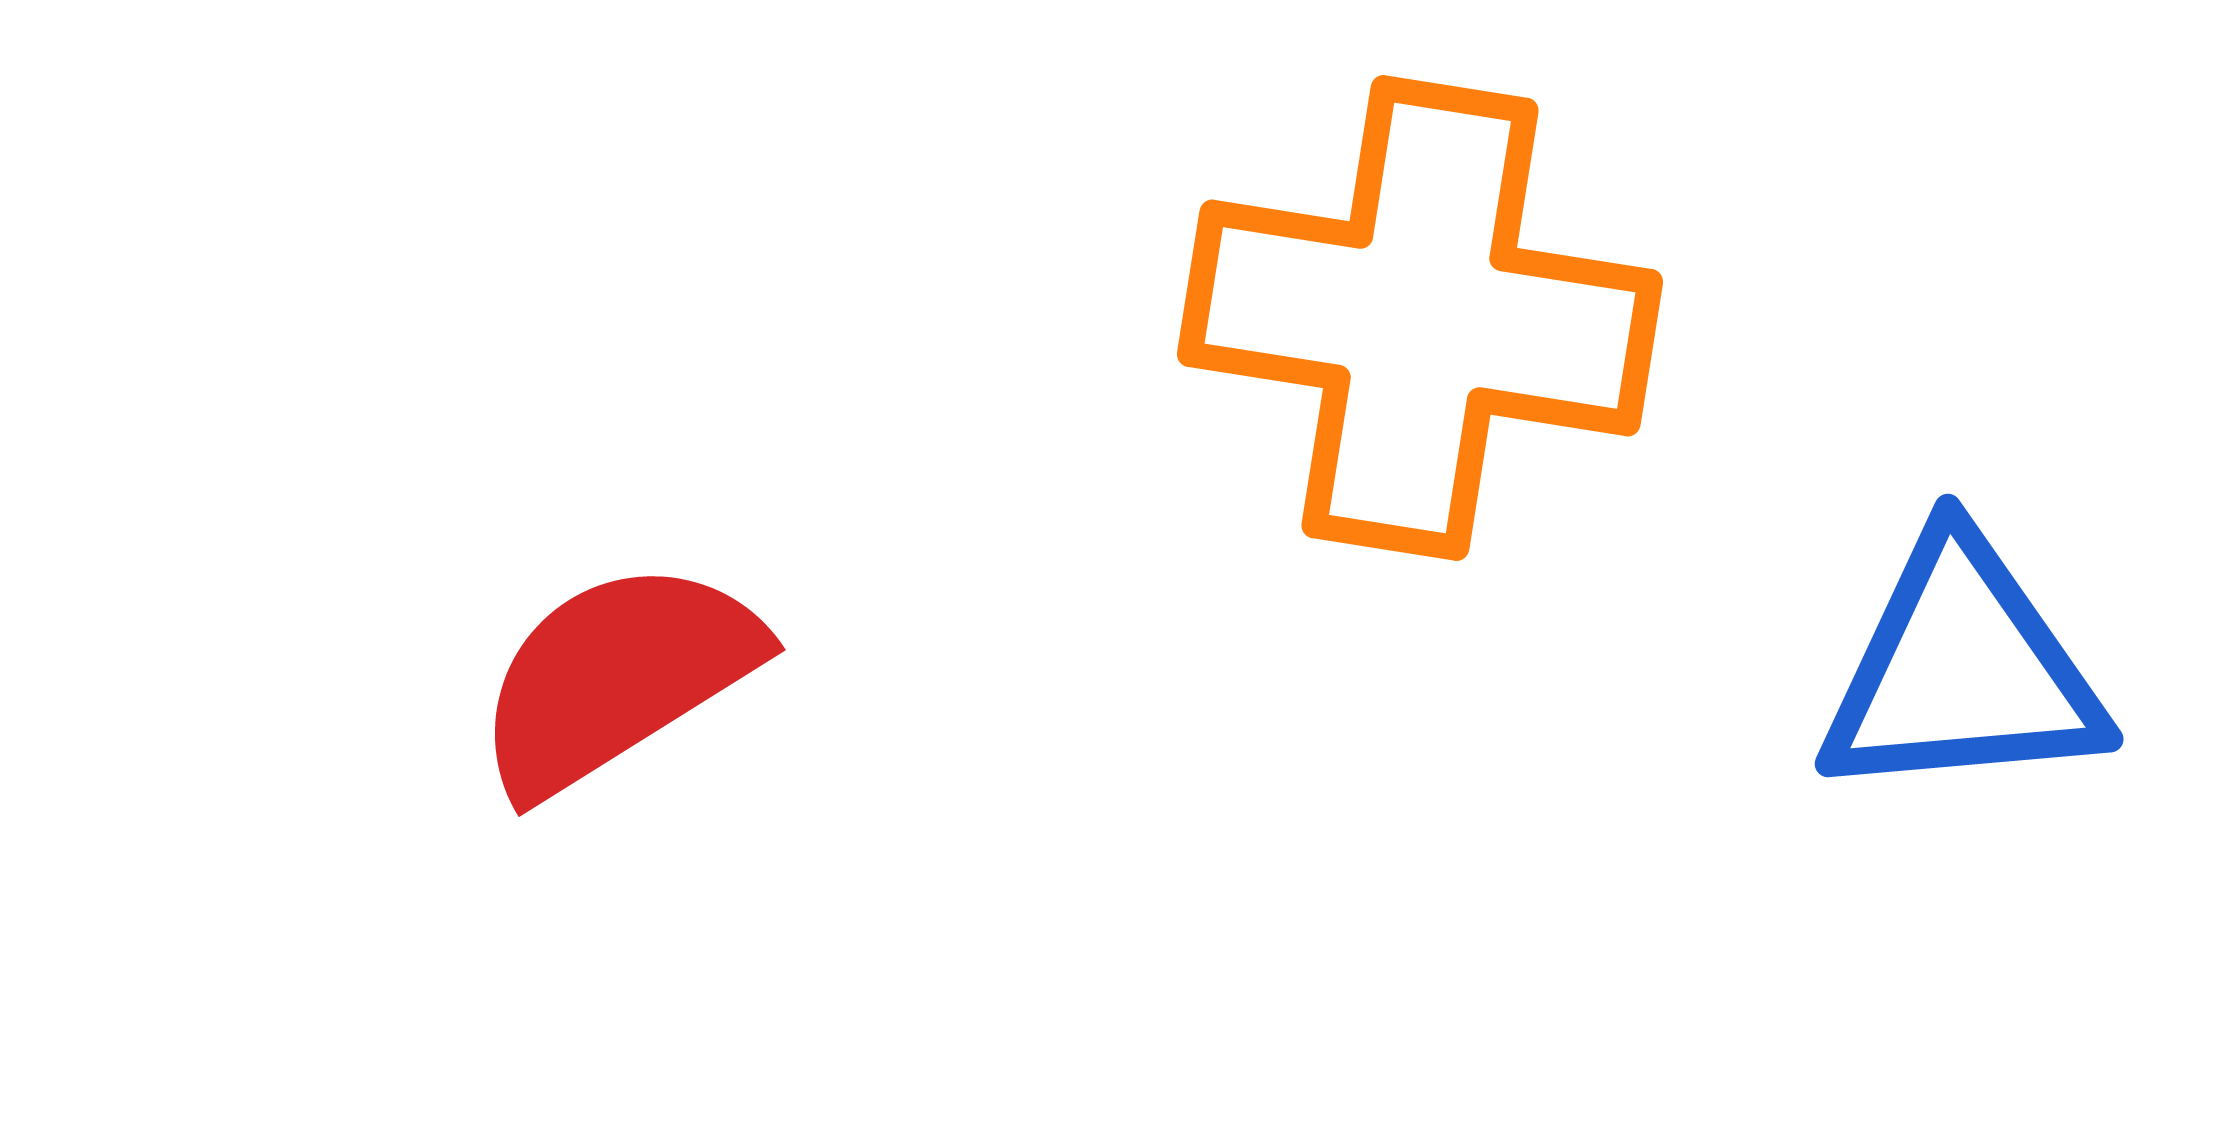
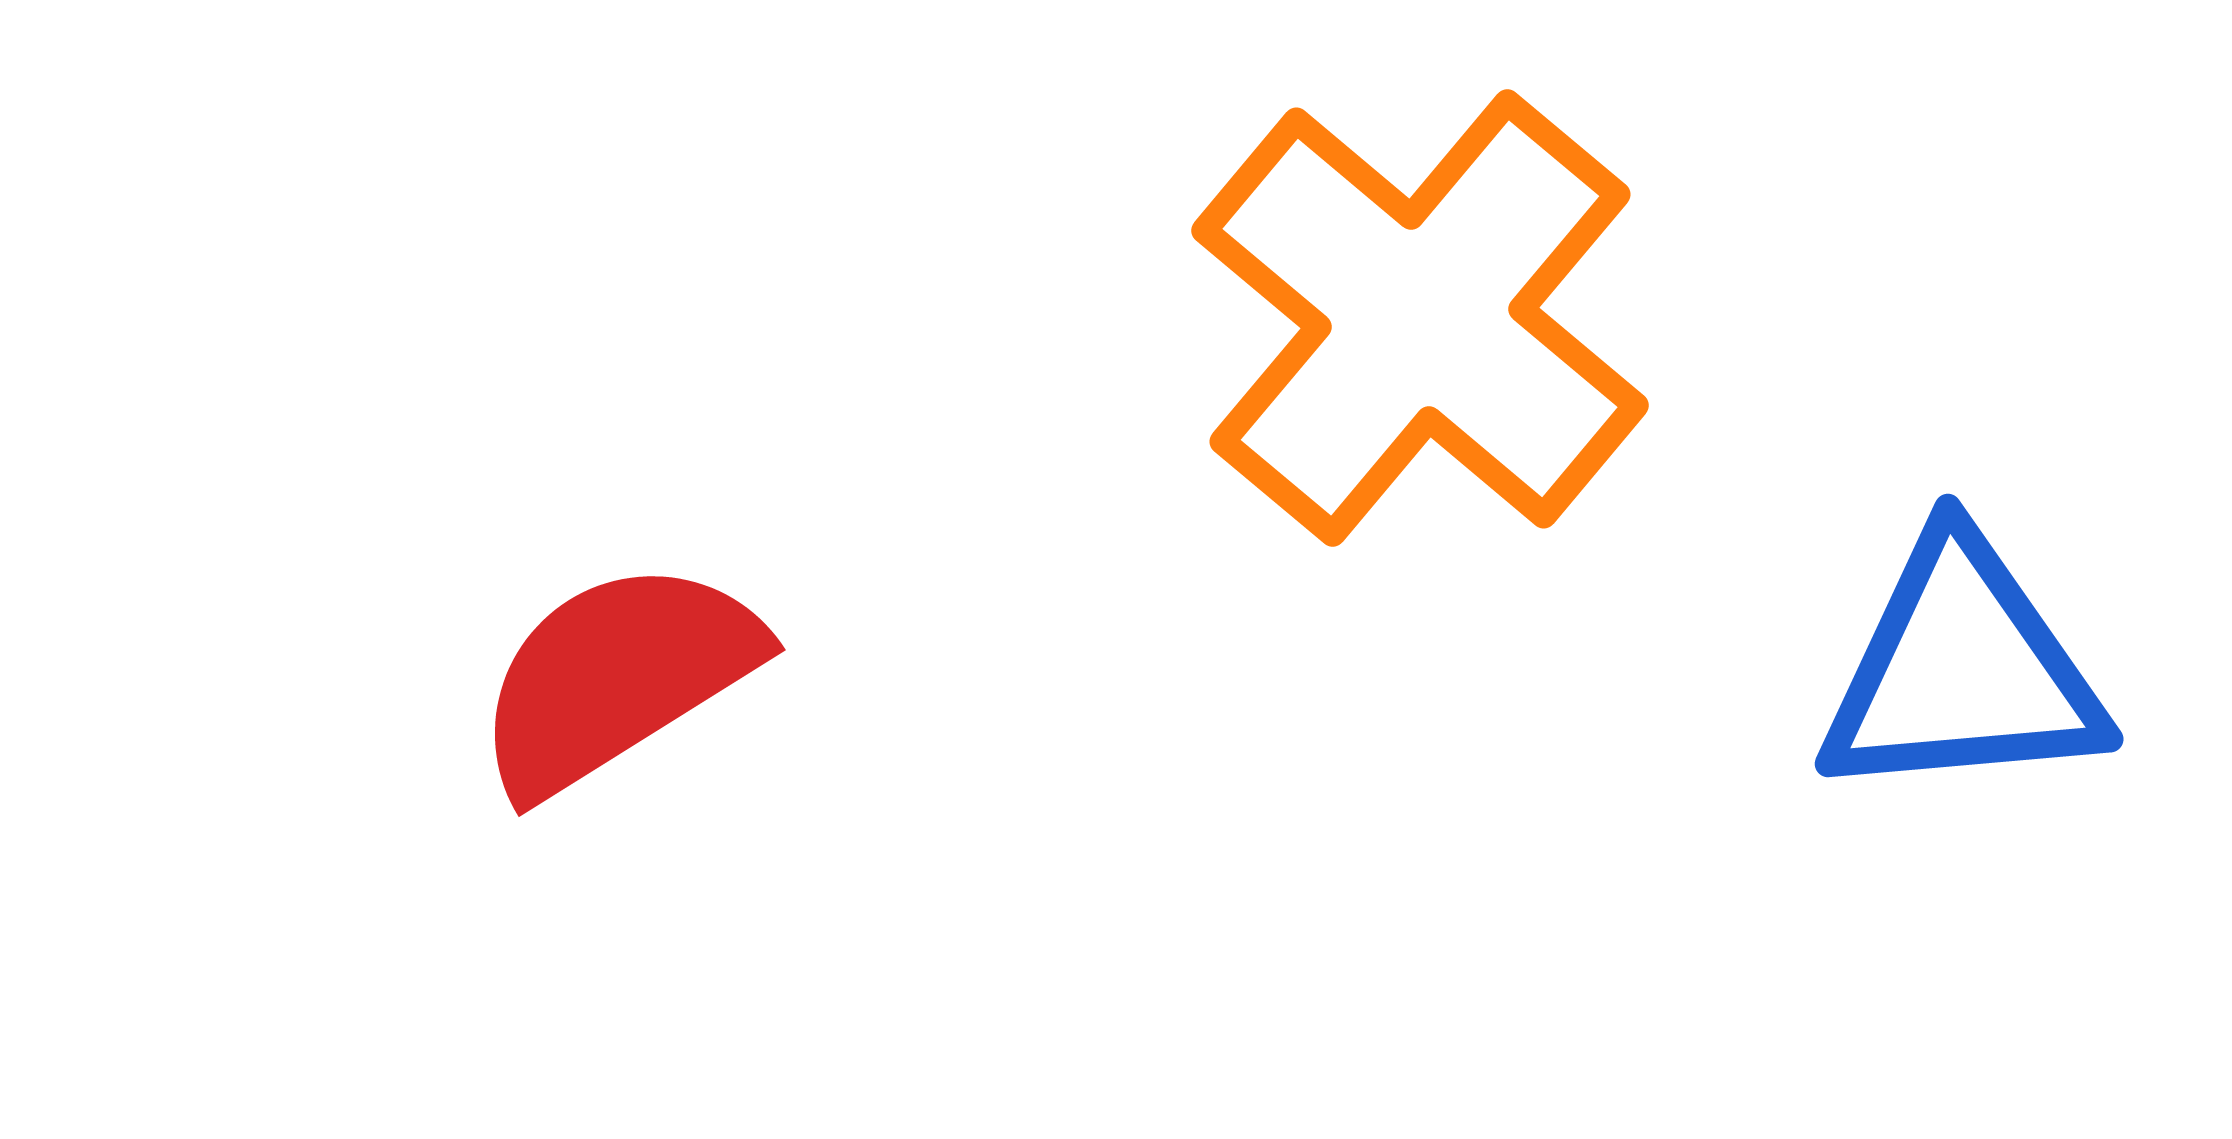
orange cross: rotated 31 degrees clockwise
